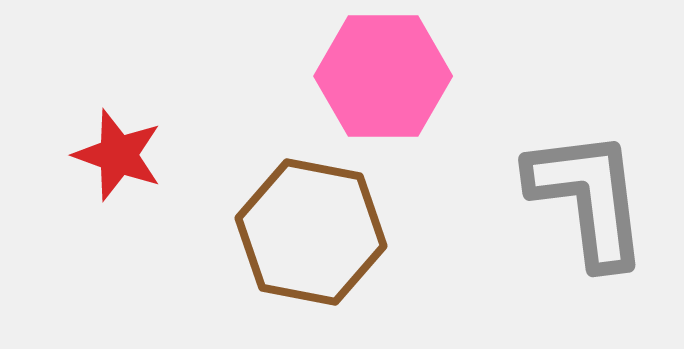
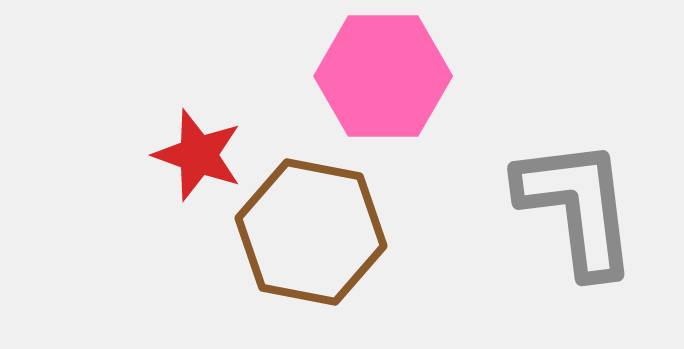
red star: moved 80 px right
gray L-shape: moved 11 px left, 9 px down
